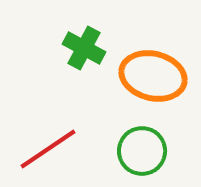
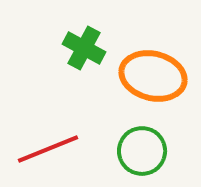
red line: rotated 12 degrees clockwise
